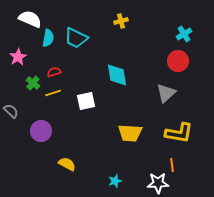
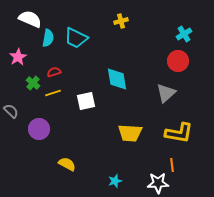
cyan diamond: moved 4 px down
purple circle: moved 2 px left, 2 px up
